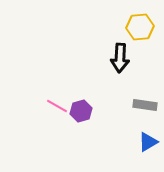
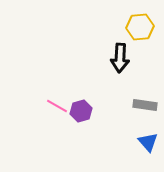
blue triangle: rotated 40 degrees counterclockwise
